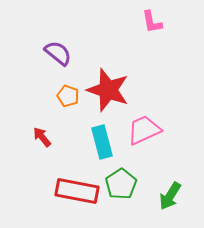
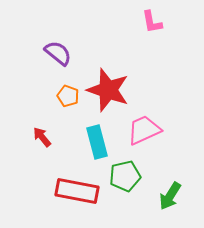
cyan rectangle: moved 5 px left
green pentagon: moved 4 px right, 8 px up; rotated 20 degrees clockwise
